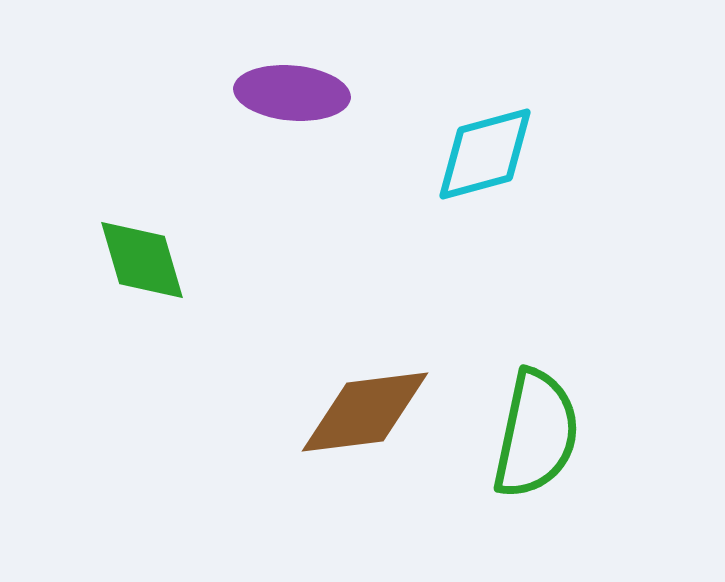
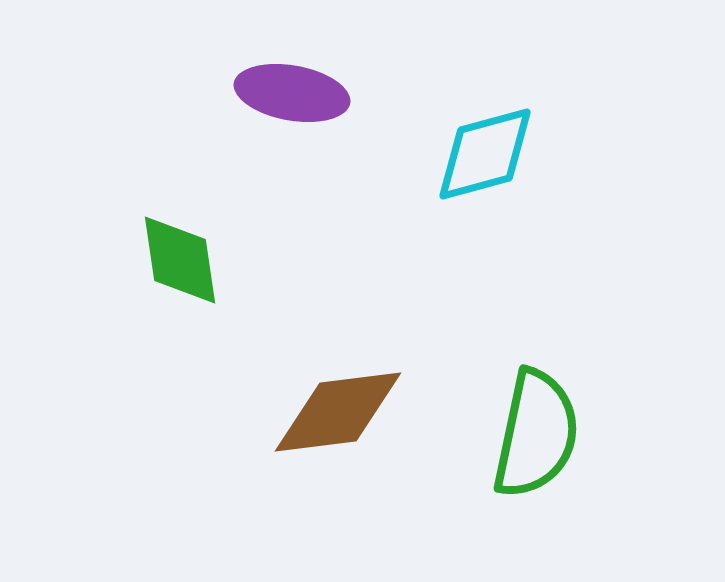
purple ellipse: rotated 5 degrees clockwise
green diamond: moved 38 px right; rotated 8 degrees clockwise
brown diamond: moved 27 px left
